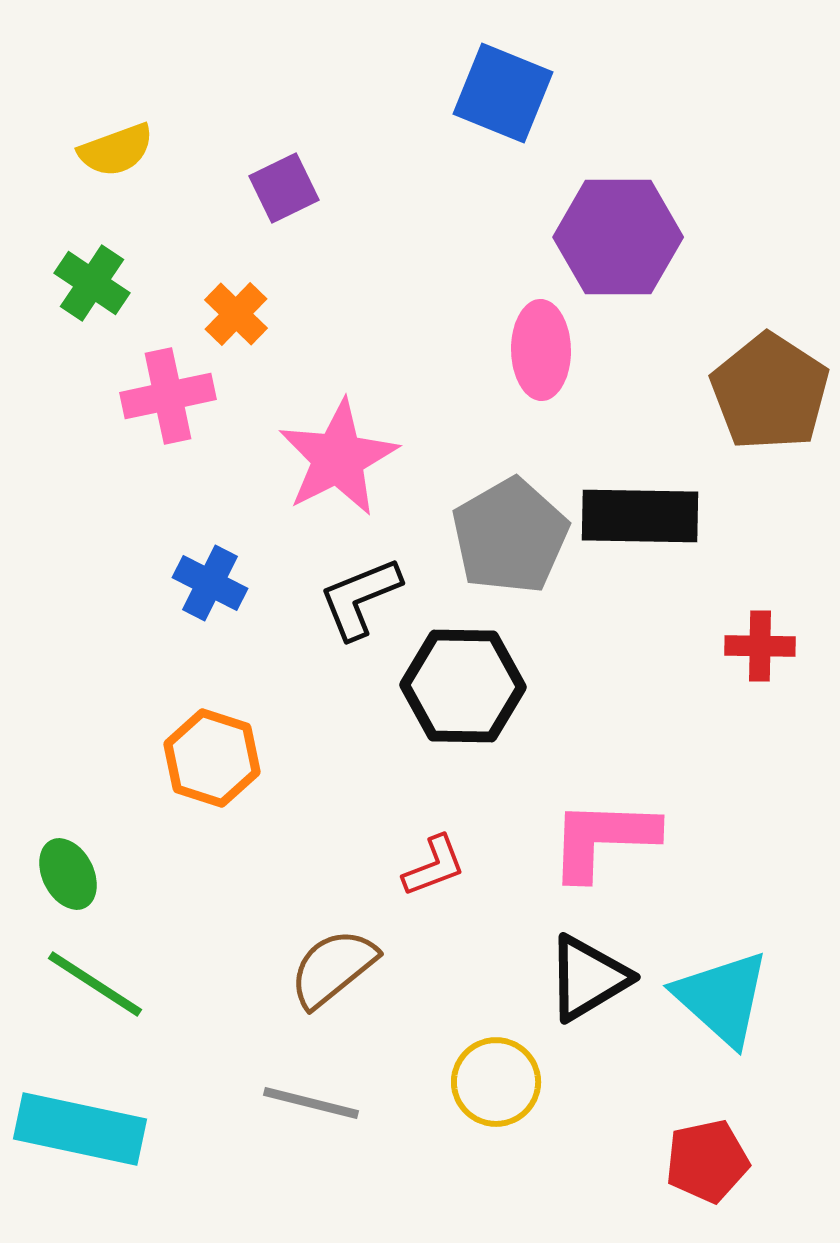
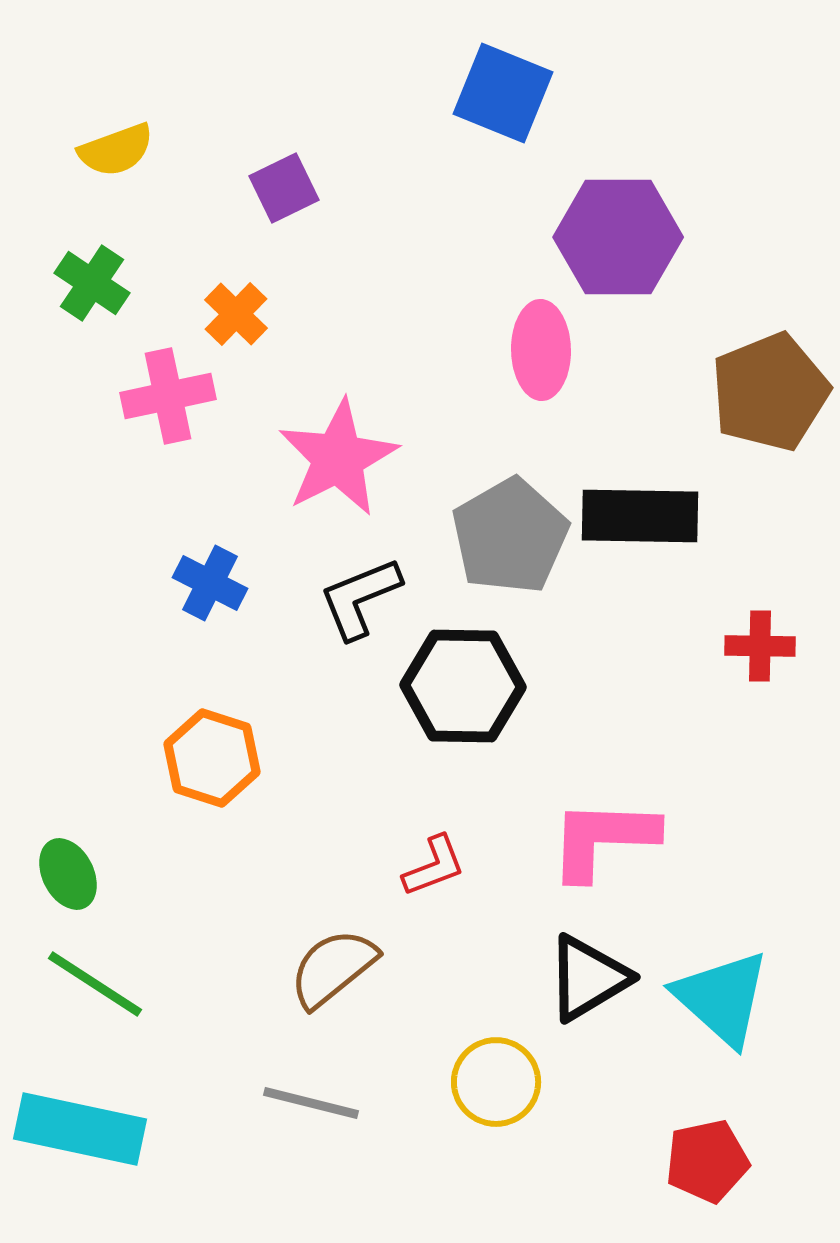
brown pentagon: rotated 17 degrees clockwise
